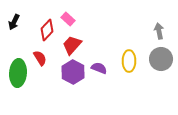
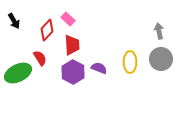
black arrow: moved 1 px up; rotated 56 degrees counterclockwise
red trapezoid: rotated 135 degrees clockwise
yellow ellipse: moved 1 px right, 1 px down
green ellipse: rotated 60 degrees clockwise
